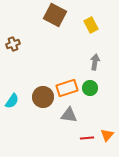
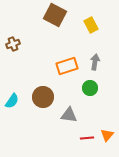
orange rectangle: moved 22 px up
